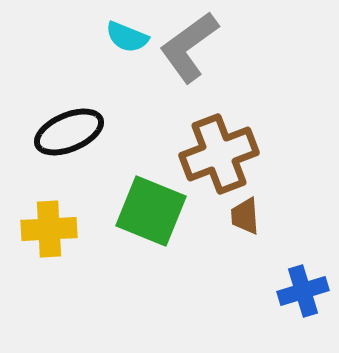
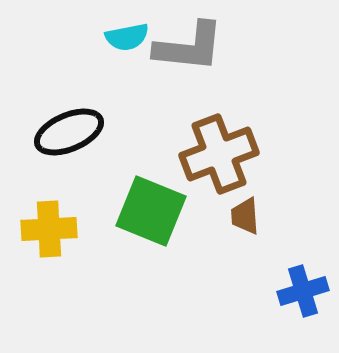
cyan semicircle: rotated 33 degrees counterclockwise
gray L-shape: rotated 138 degrees counterclockwise
